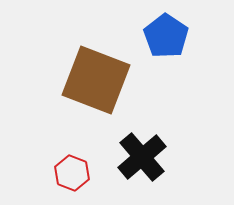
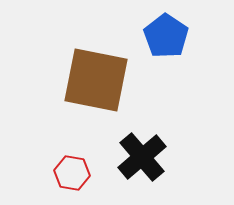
brown square: rotated 10 degrees counterclockwise
red hexagon: rotated 12 degrees counterclockwise
